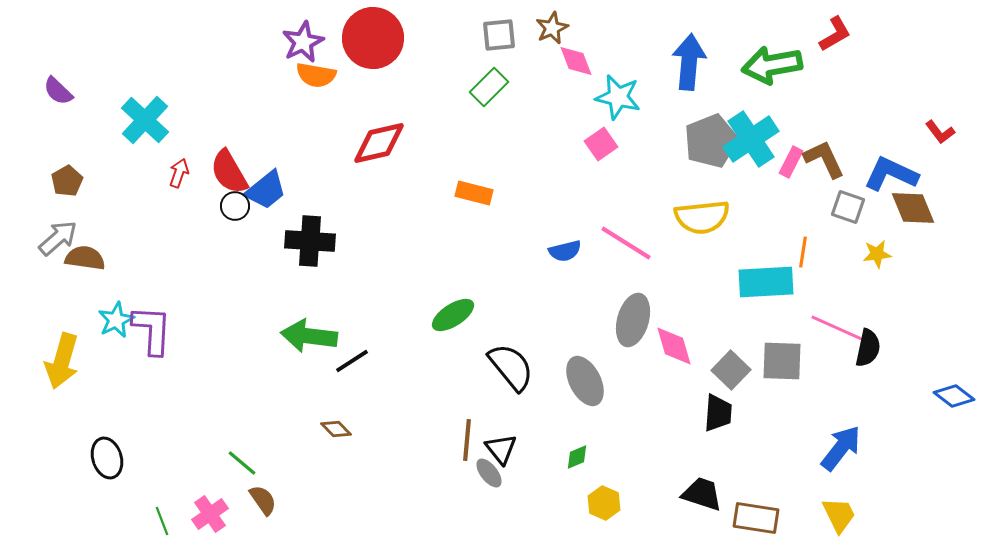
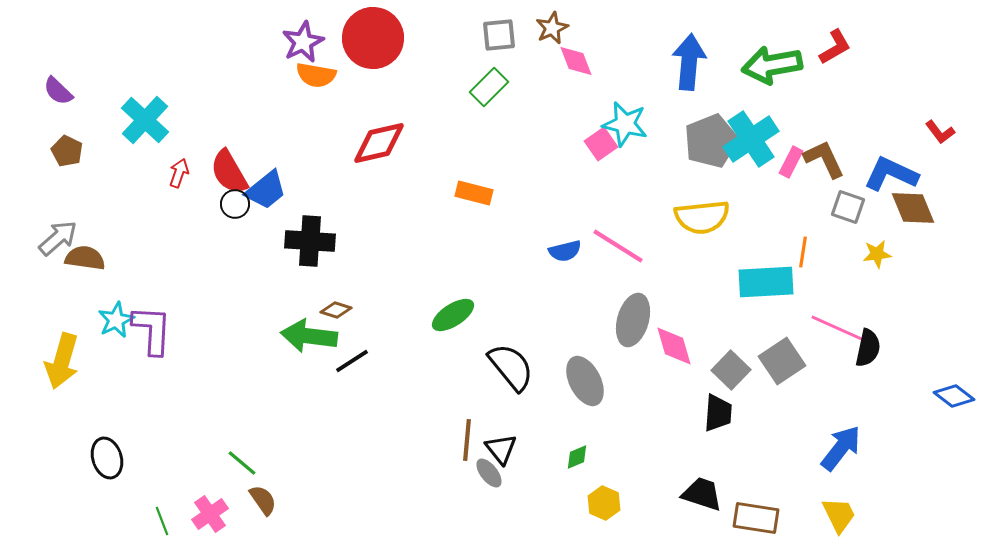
red L-shape at (835, 34): moved 13 px down
cyan star at (618, 97): moved 7 px right, 27 px down
brown pentagon at (67, 181): moved 30 px up; rotated 16 degrees counterclockwise
black circle at (235, 206): moved 2 px up
pink line at (626, 243): moved 8 px left, 3 px down
gray square at (782, 361): rotated 36 degrees counterclockwise
brown diamond at (336, 429): moved 119 px up; rotated 28 degrees counterclockwise
